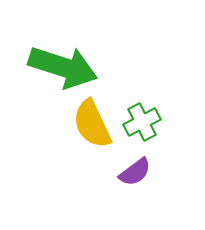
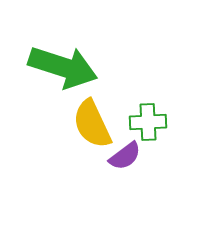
green cross: moved 6 px right; rotated 24 degrees clockwise
purple semicircle: moved 10 px left, 16 px up
